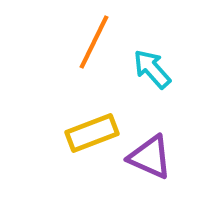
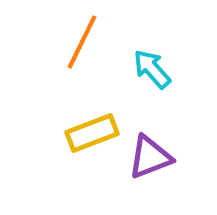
orange line: moved 12 px left
purple triangle: rotated 45 degrees counterclockwise
